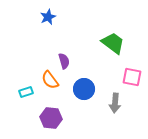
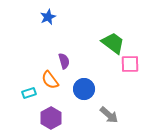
pink square: moved 2 px left, 13 px up; rotated 12 degrees counterclockwise
cyan rectangle: moved 3 px right, 1 px down
gray arrow: moved 6 px left, 12 px down; rotated 54 degrees counterclockwise
purple hexagon: rotated 25 degrees clockwise
